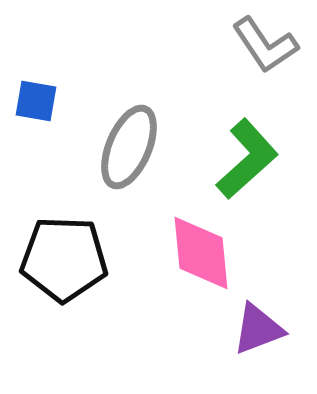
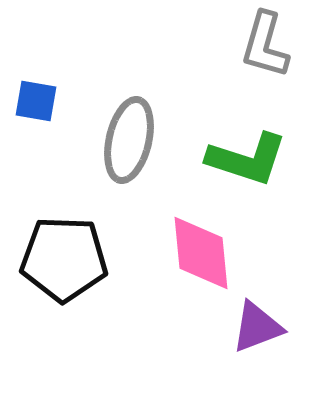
gray L-shape: rotated 50 degrees clockwise
gray ellipse: moved 7 px up; rotated 10 degrees counterclockwise
green L-shape: rotated 60 degrees clockwise
purple triangle: moved 1 px left, 2 px up
